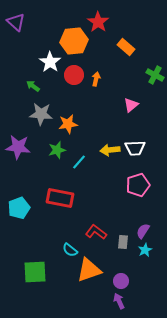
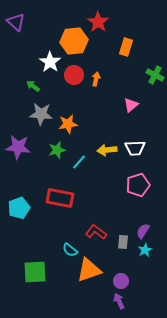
orange rectangle: rotated 66 degrees clockwise
yellow arrow: moved 3 px left
